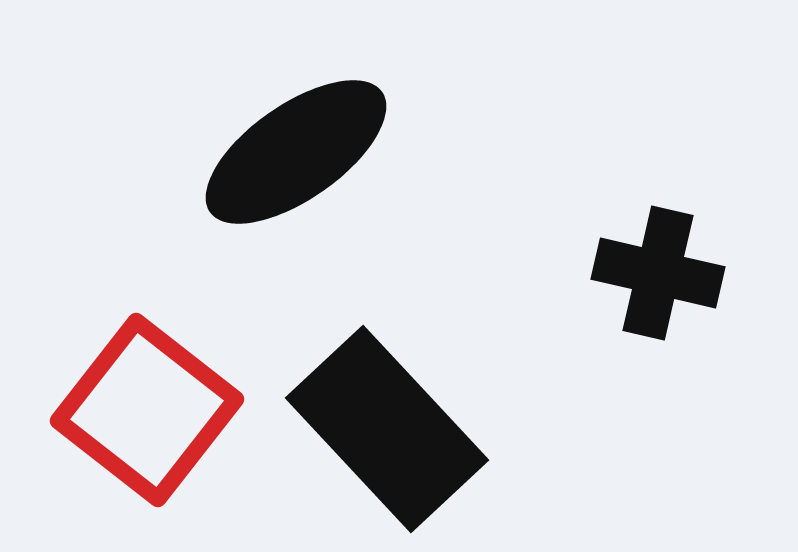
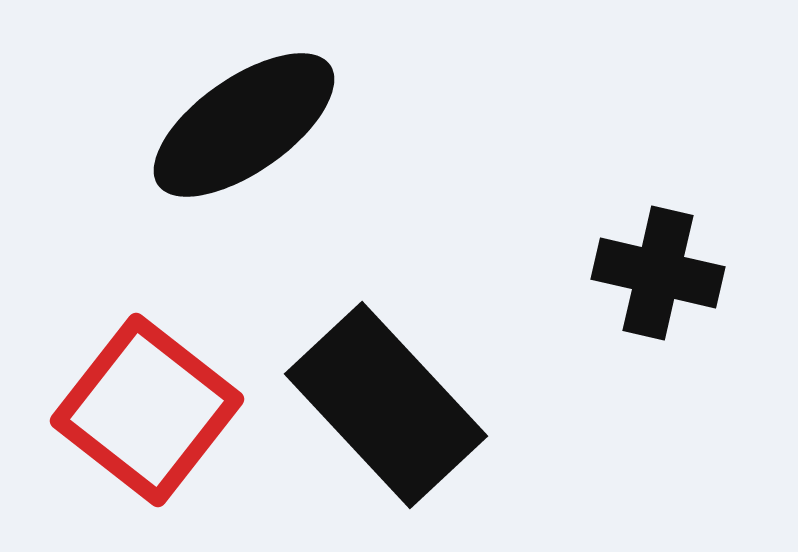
black ellipse: moved 52 px left, 27 px up
black rectangle: moved 1 px left, 24 px up
